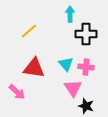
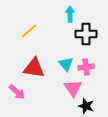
pink cross: rotated 14 degrees counterclockwise
